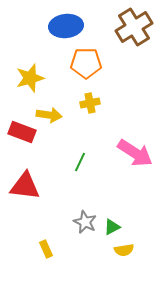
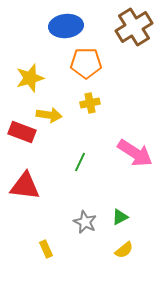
green triangle: moved 8 px right, 10 px up
yellow semicircle: rotated 30 degrees counterclockwise
